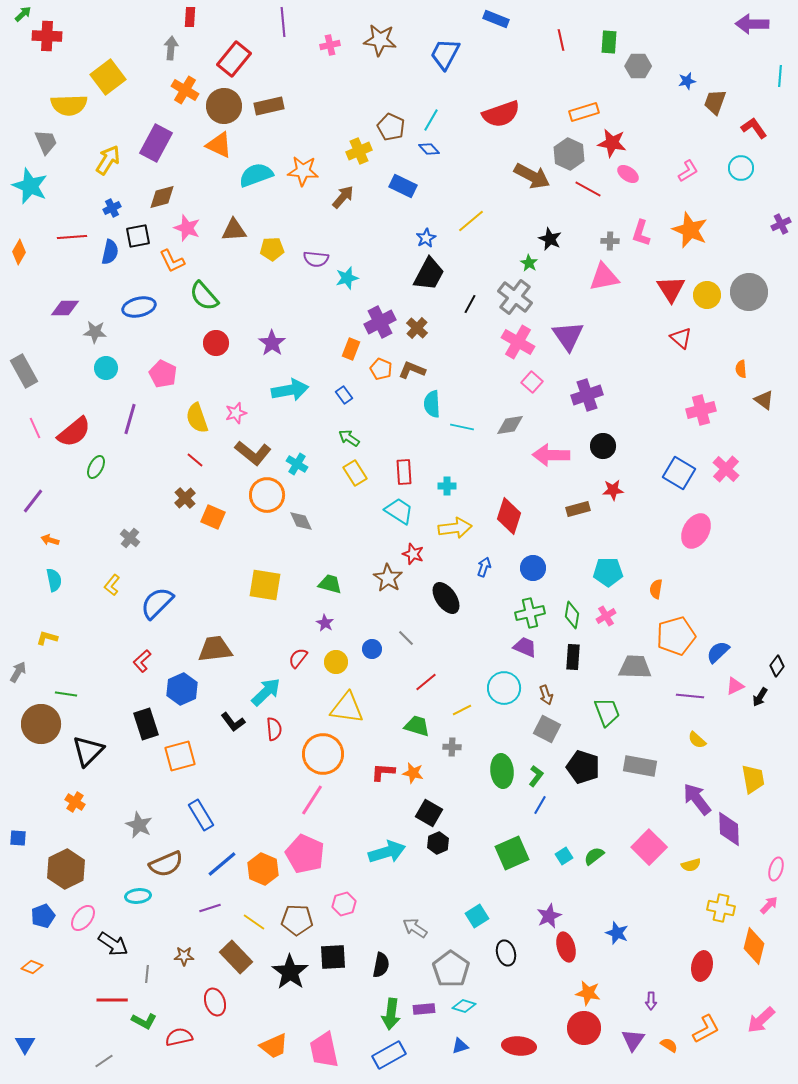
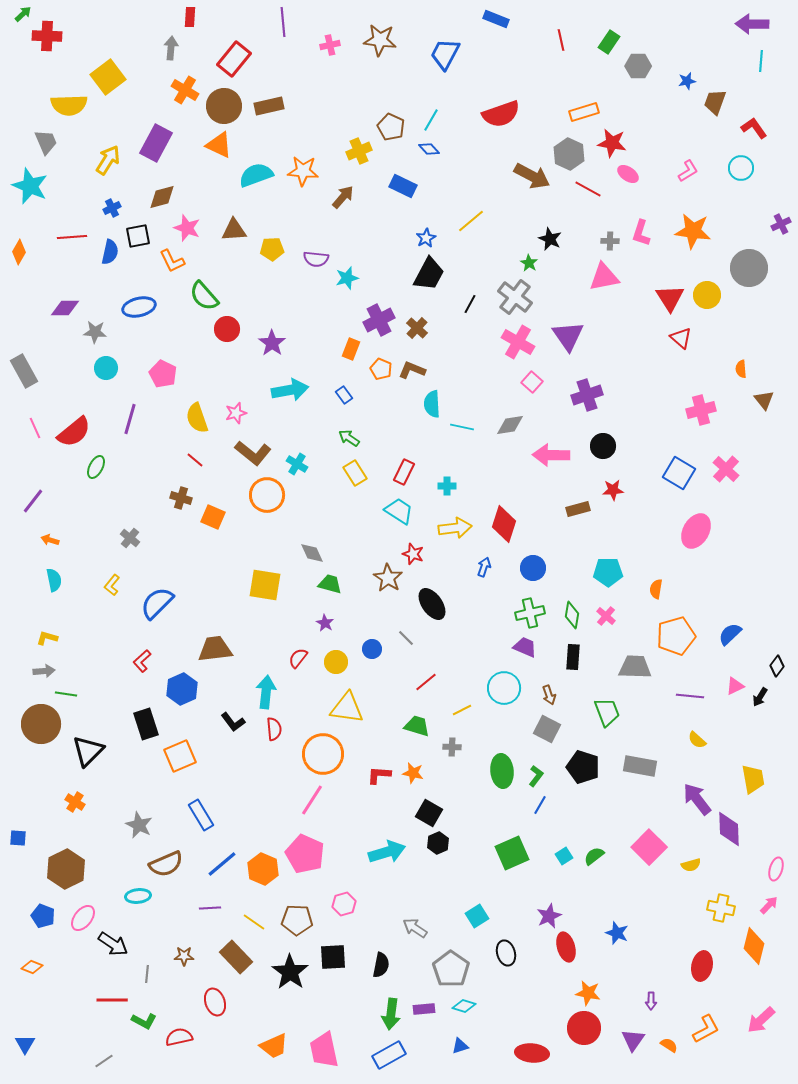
green rectangle at (609, 42): rotated 30 degrees clockwise
cyan line at (780, 76): moved 19 px left, 15 px up
orange star at (690, 230): moved 3 px right, 1 px down; rotated 15 degrees counterclockwise
red triangle at (671, 289): moved 1 px left, 9 px down
gray circle at (749, 292): moved 24 px up
purple cross at (380, 322): moved 1 px left, 2 px up
red circle at (216, 343): moved 11 px right, 14 px up
brown triangle at (764, 400): rotated 15 degrees clockwise
red rectangle at (404, 472): rotated 30 degrees clockwise
brown cross at (185, 498): moved 4 px left; rotated 30 degrees counterclockwise
red diamond at (509, 516): moved 5 px left, 8 px down
gray diamond at (301, 521): moved 11 px right, 32 px down
black ellipse at (446, 598): moved 14 px left, 6 px down
pink cross at (606, 616): rotated 18 degrees counterclockwise
blue semicircle at (718, 652): moved 12 px right, 18 px up
gray arrow at (18, 672): moved 26 px right, 1 px up; rotated 55 degrees clockwise
cyan arrow at (266, 692): rotated 40 degrees counterclockwise
brown arrow at (546, 695): moved 3 px right
orange square at (180, 756): rotated 8 degrees counterclockwise
red L-shape at (383, 772): moved 4 px left, 3 px down
purple line at (210, 908): rotated 15 degrees clockwise
blue pentagon at (43, 916): rotated 30 degrees counterclockwise
red ellipse at (519, 1046): moved 13 px right, 7 px down
